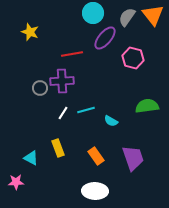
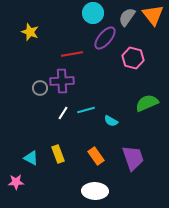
green semicircle: moved 3 px up; rotated 15 degrees counterclockwise
yellow rectangle: moved 6 px down
